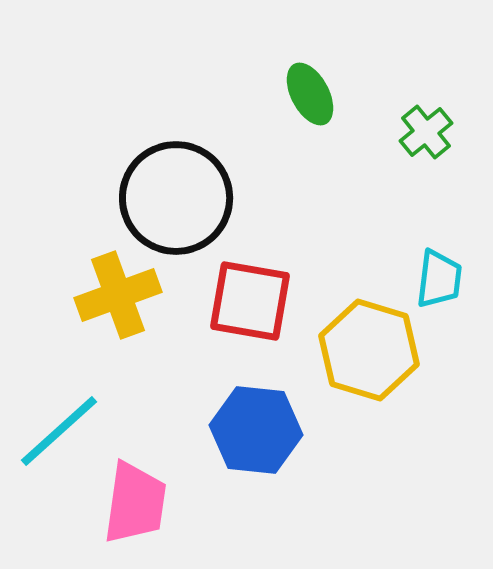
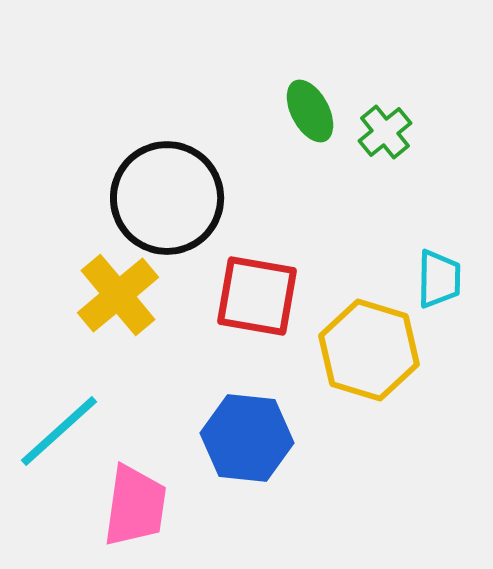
green ellipse: moved 17 px down
green cross: moved 41 px left
black circle: moved 9 px left
cyan trapezoid: rotated 6 degrees counterclockwise
yellow cross: rotated 20 degrees counterclockwise
red square: moved 7 px right, 5 px up
blue hexagon: moved 9 px left, 8 px down
pink trapezoid: moved 3 px down
